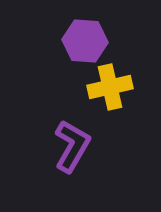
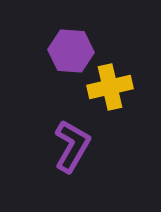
purple hexagon: moved 14 px left, 10 px down
